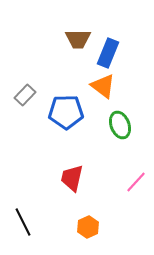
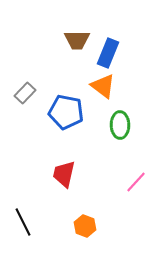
brown trapezoid: moved 1 px left, 1 px down
gray rectangle: moved 2 px up
blue pentagon: rotated 12 degrees clockwise
green ellipse: rotated 20 degrees clockwise
red trapezoid: moved 8 px left, 4 px up
orange hexagon: moved 3 px left, 1 px up; rotated 15 degrees counterclockwise
